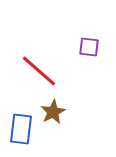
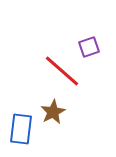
purple square: rotated 25 degrees counterclockwise
red line: moved 23 px right
